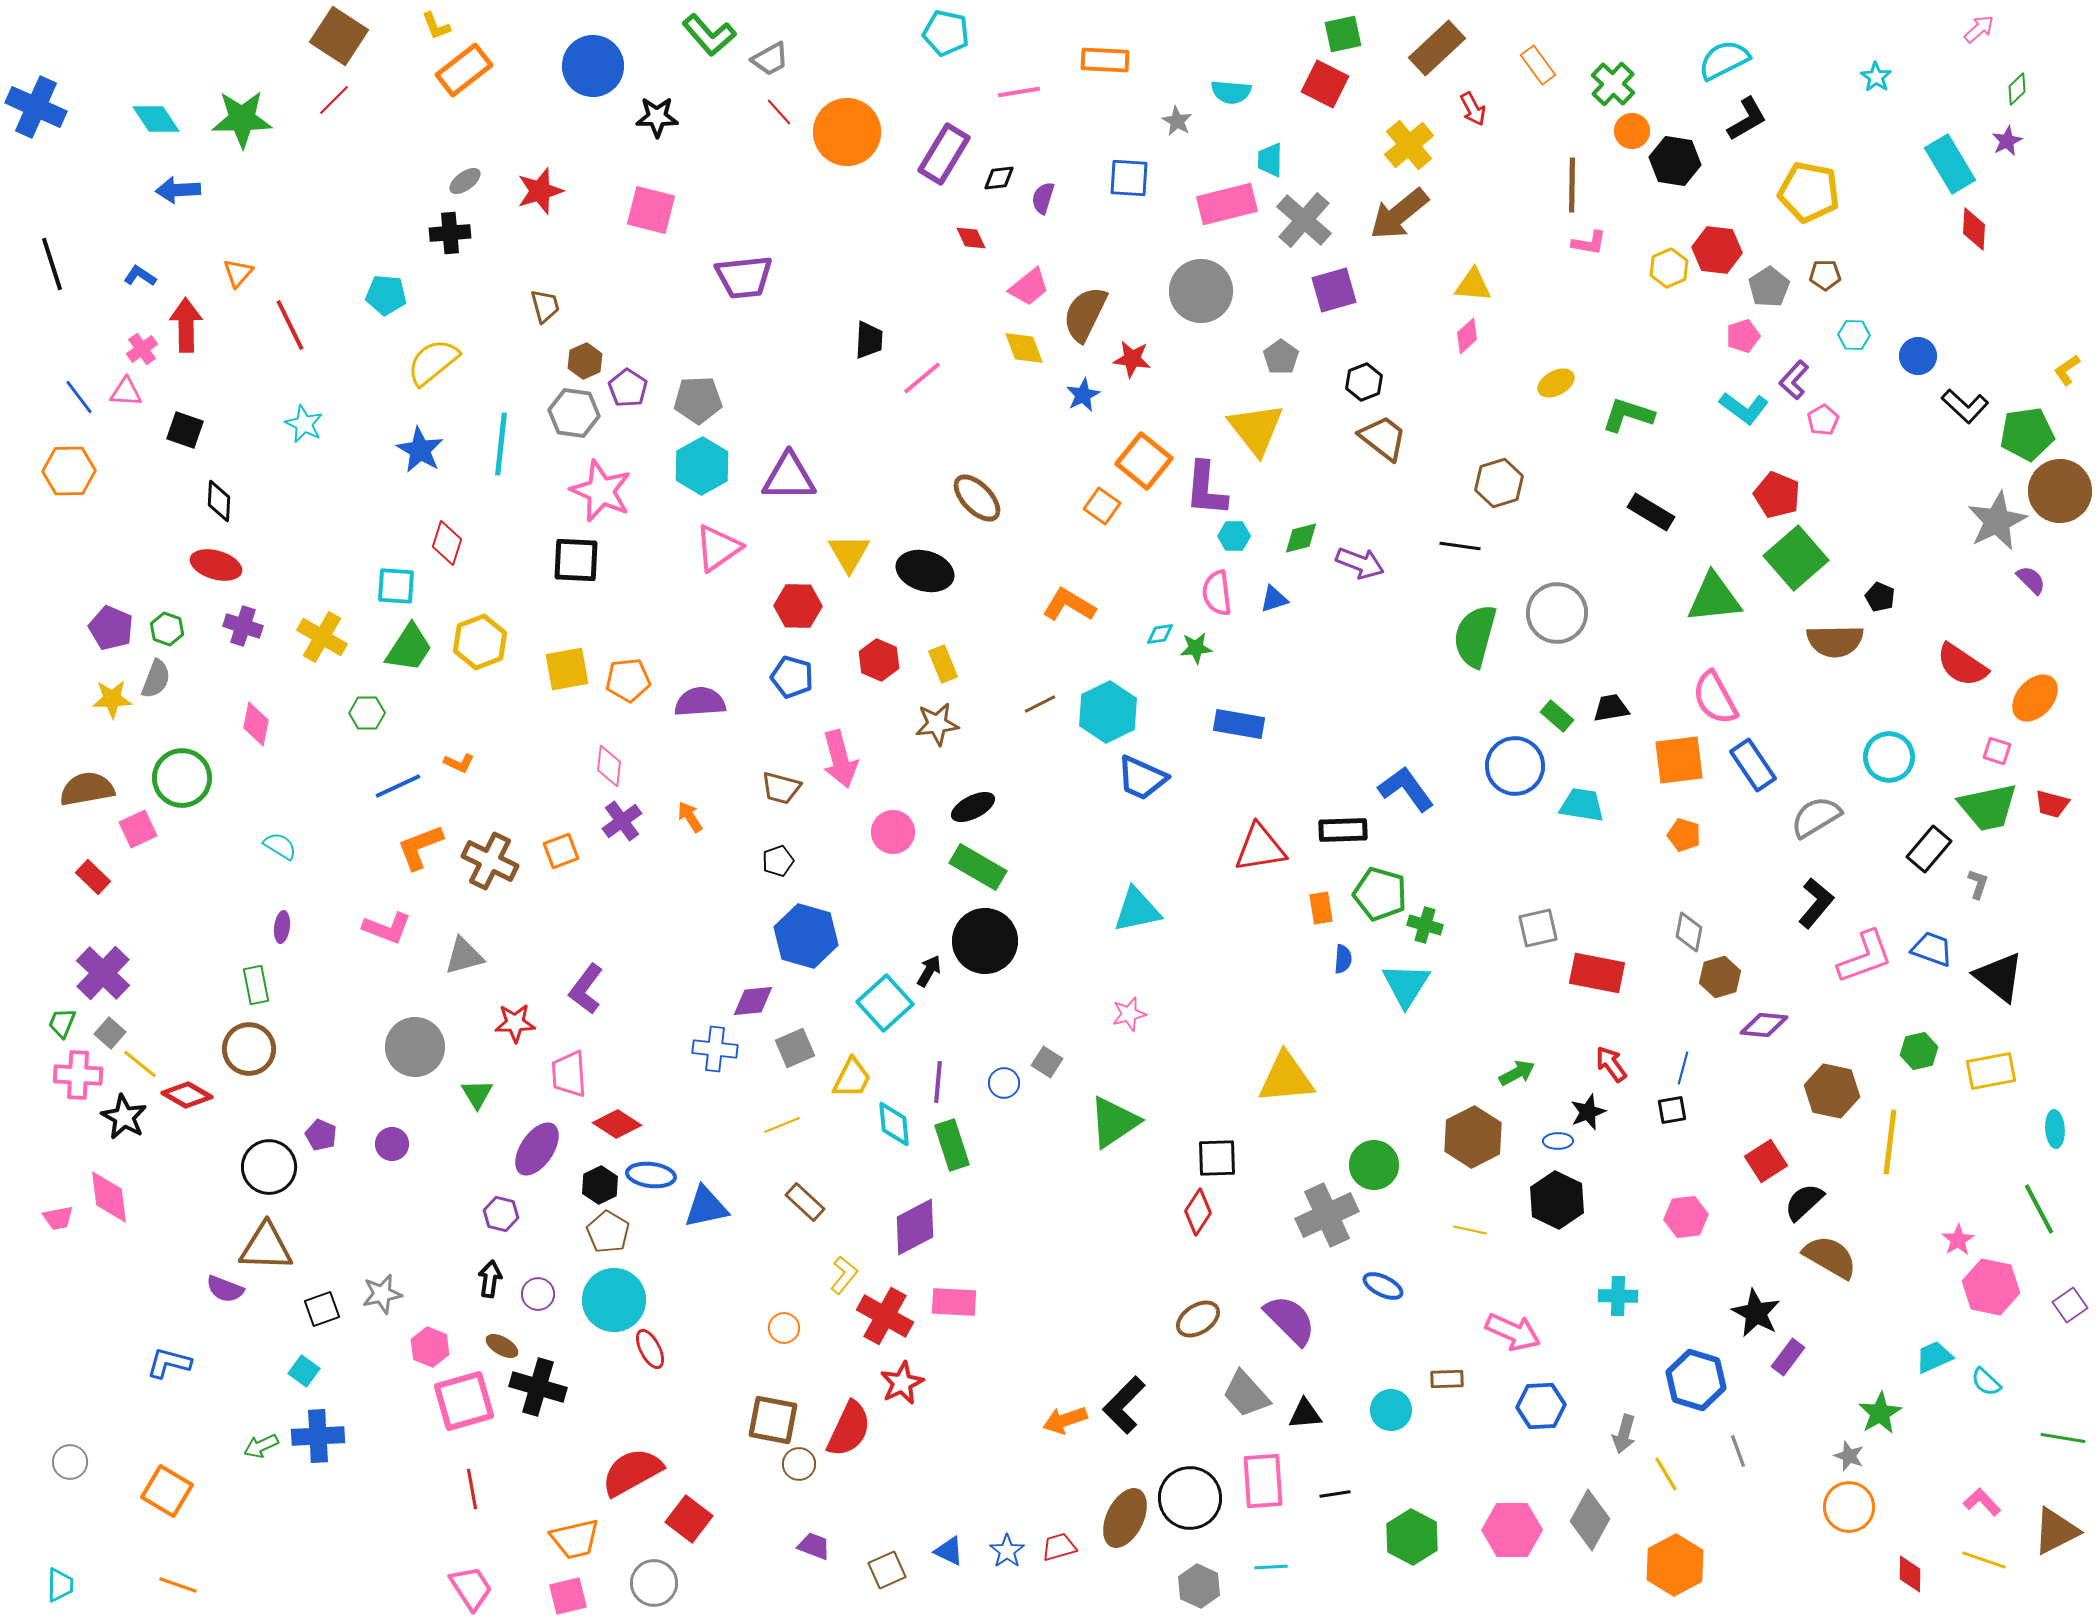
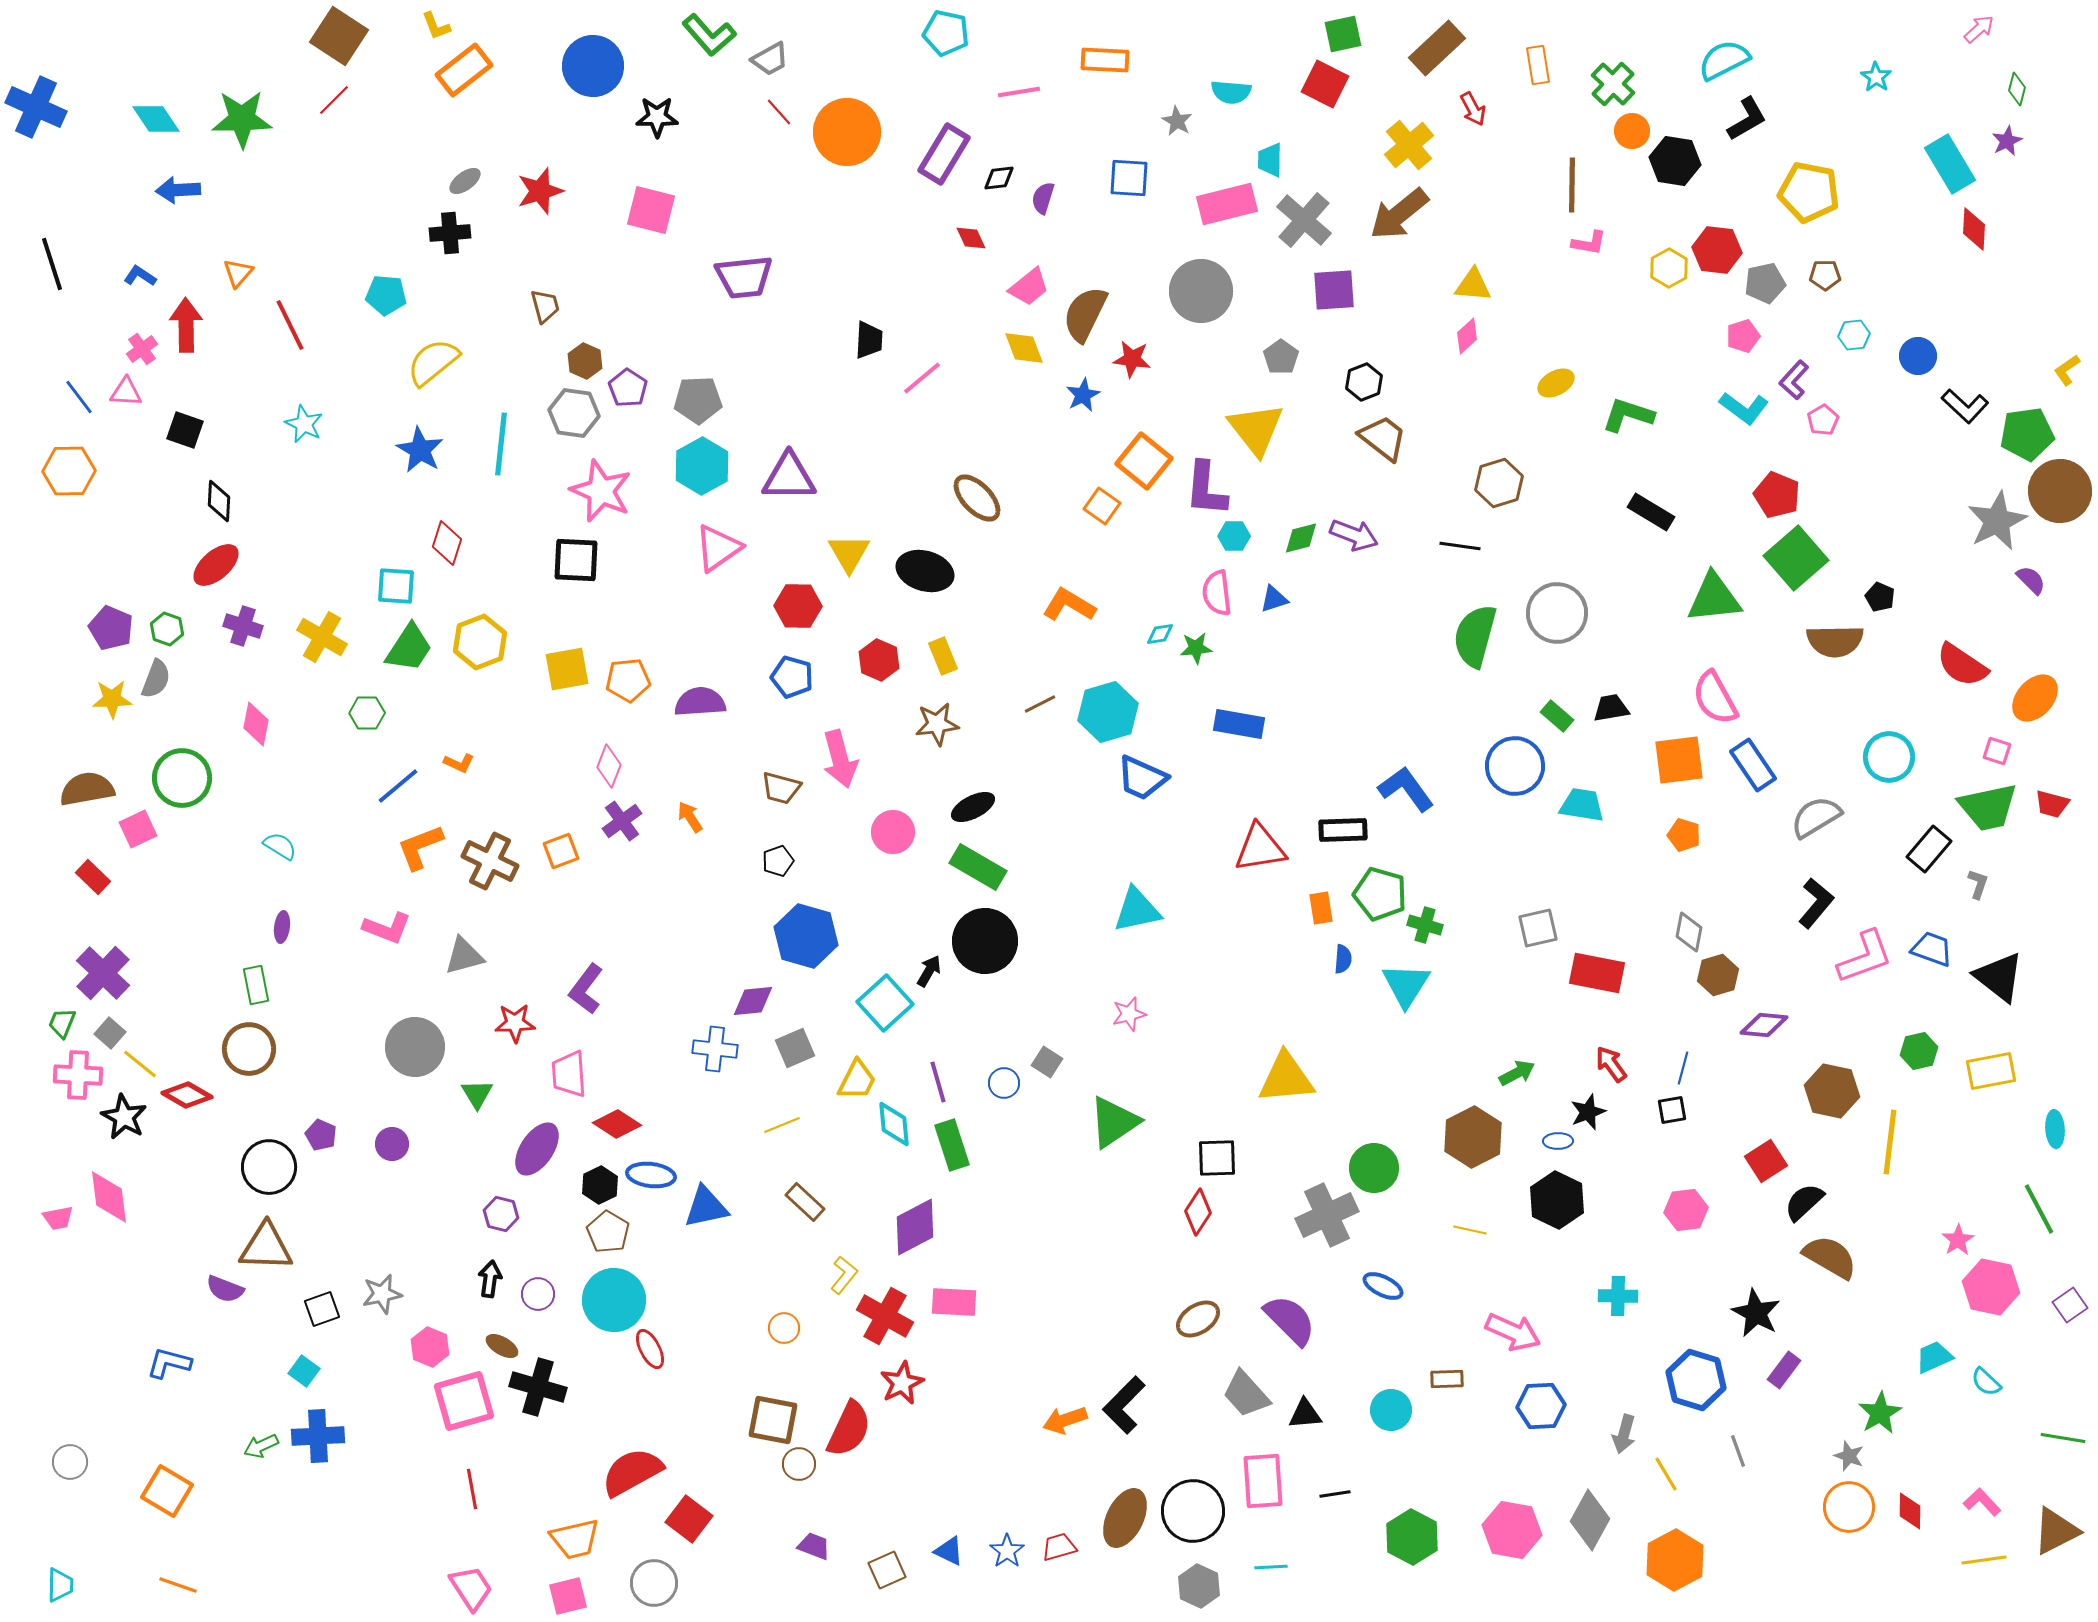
orange rectangle at (1538, 65): rotated 27 degrees clockwise
green diamond at (2017, 89): rotated 32 degrees counterclockwise
yellow hexagon at (1669, 268): rotated 6 degrees counterclockwise
gray pentagon at (1769, 287): moved 4 px left, 4 px up; rotated 21 degrees clockwise
purple square at (1334, 290): rotated 12 degrees clockwise
cyan hexagon at (1854, 335): rotated 8 degrees counterclockwise
brown hexagon at (585, 361): rotated 12 degrees counterclockwise
purple arrow at (1360, 563): moved 6 px left, 28 px up
red ellipse at (216, 565): rotated 57 degrees counterclockwise
yellow rectangle at (943, 664): moved 8 px up
cyan hexagon at (1108, 712): rotated 10 degrees clockwise
pink diamond at (609, 766): rotated 15 degrees clockwise
blue line at (398, 786): rotated 15 degrees counterclockwise
brown hexagon at (1720, 977): moved 2 px left, 2 px up
yellow trapezoid at (852, 1078): moved 5 px right, 2 px down
purple line at (938, 1082): rotated 21 degrees counterclockwise
green circle at (1374, 1165): moved 3 px down
pink hexagon at (1686, 1217): moved 7 px up
purple rectangle at (1788, 1357): moved 4 px left, 13 px down
black circle at (1190, 1498): moved 3 px right, 13 px down
pink hexagon at (1512, 1530): rotated 10 degrees clockwise
yellow line at (1984, 1560): rotated 27 degrees counterclockwise
orange hexagon at (1675, 1565): moved 5 px up
red diamond at (1910, 1574): moved 63 px up
